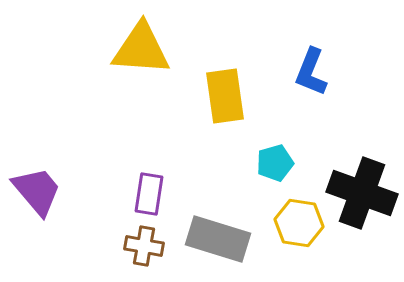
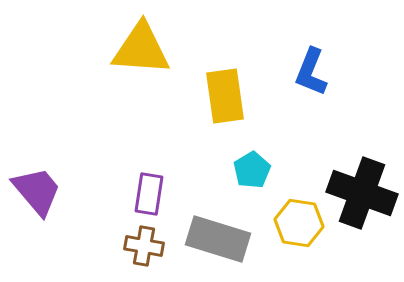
cyan pentagon: moved 23 px left, 7 px down; rotated 15 degrees counterclockwise
